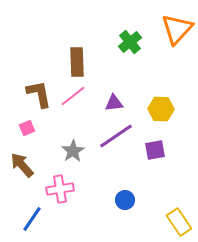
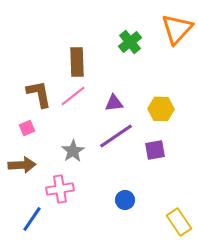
brown arrow: rotated 128 degrees clockwise
